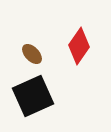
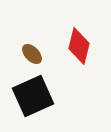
red diamond: rotated 21 degrees counterclockwise
